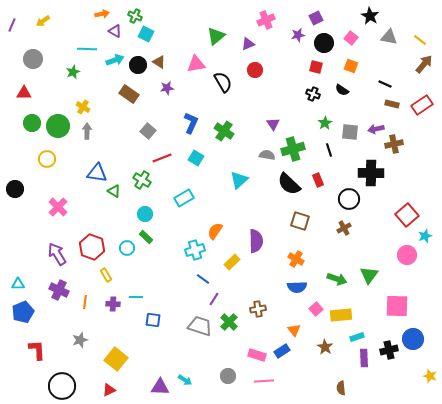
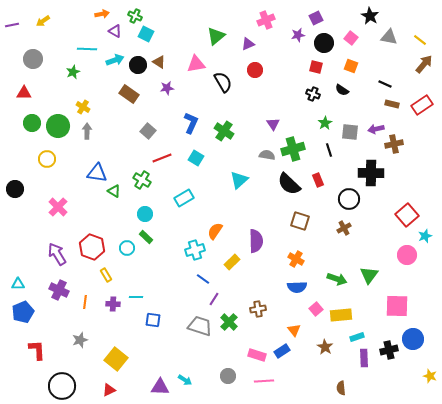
purple line at (12, 25): rotated 56 degrees clockwise
